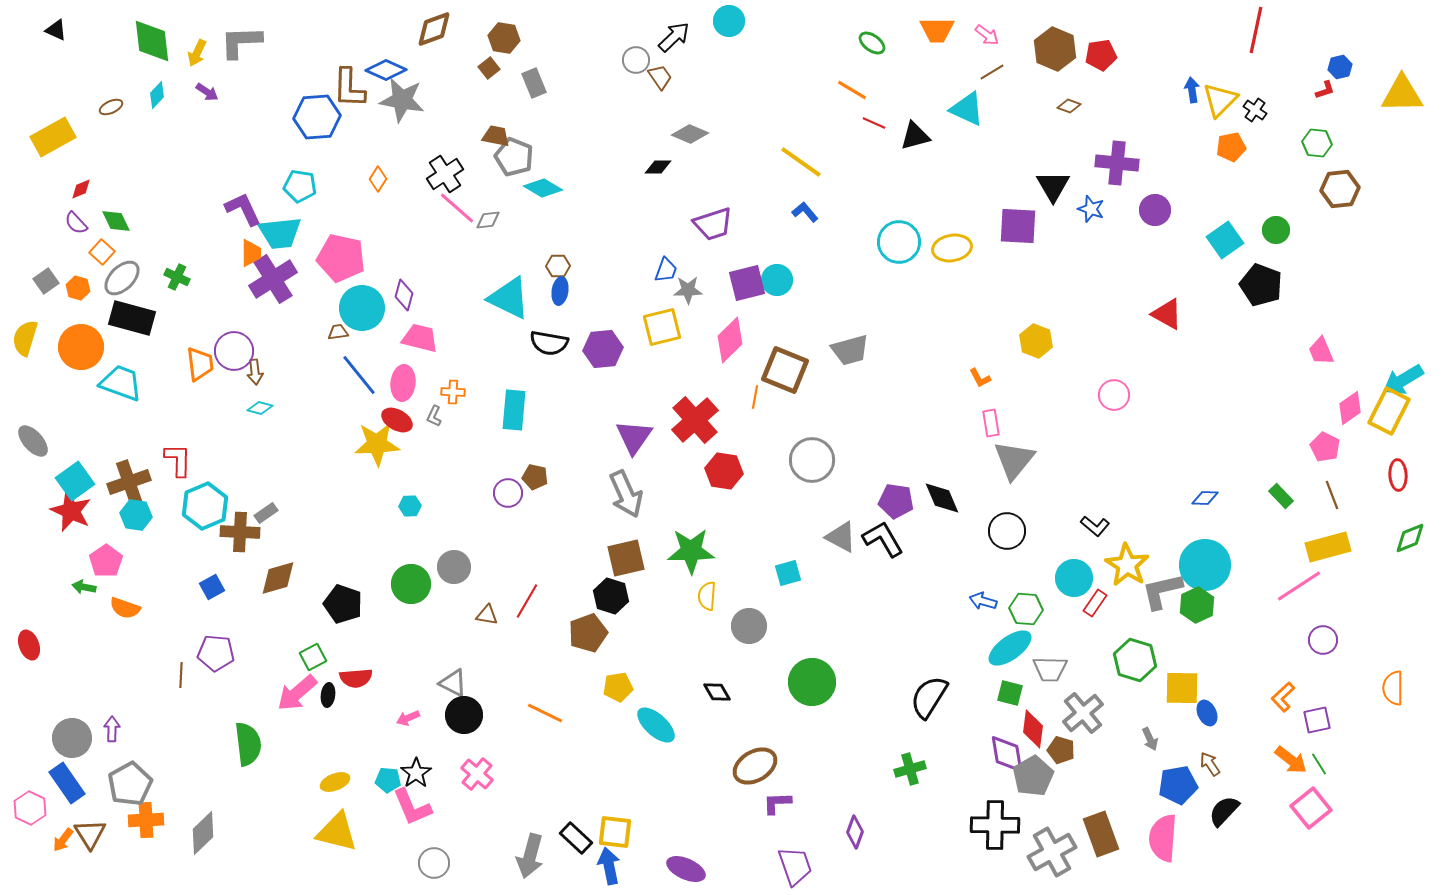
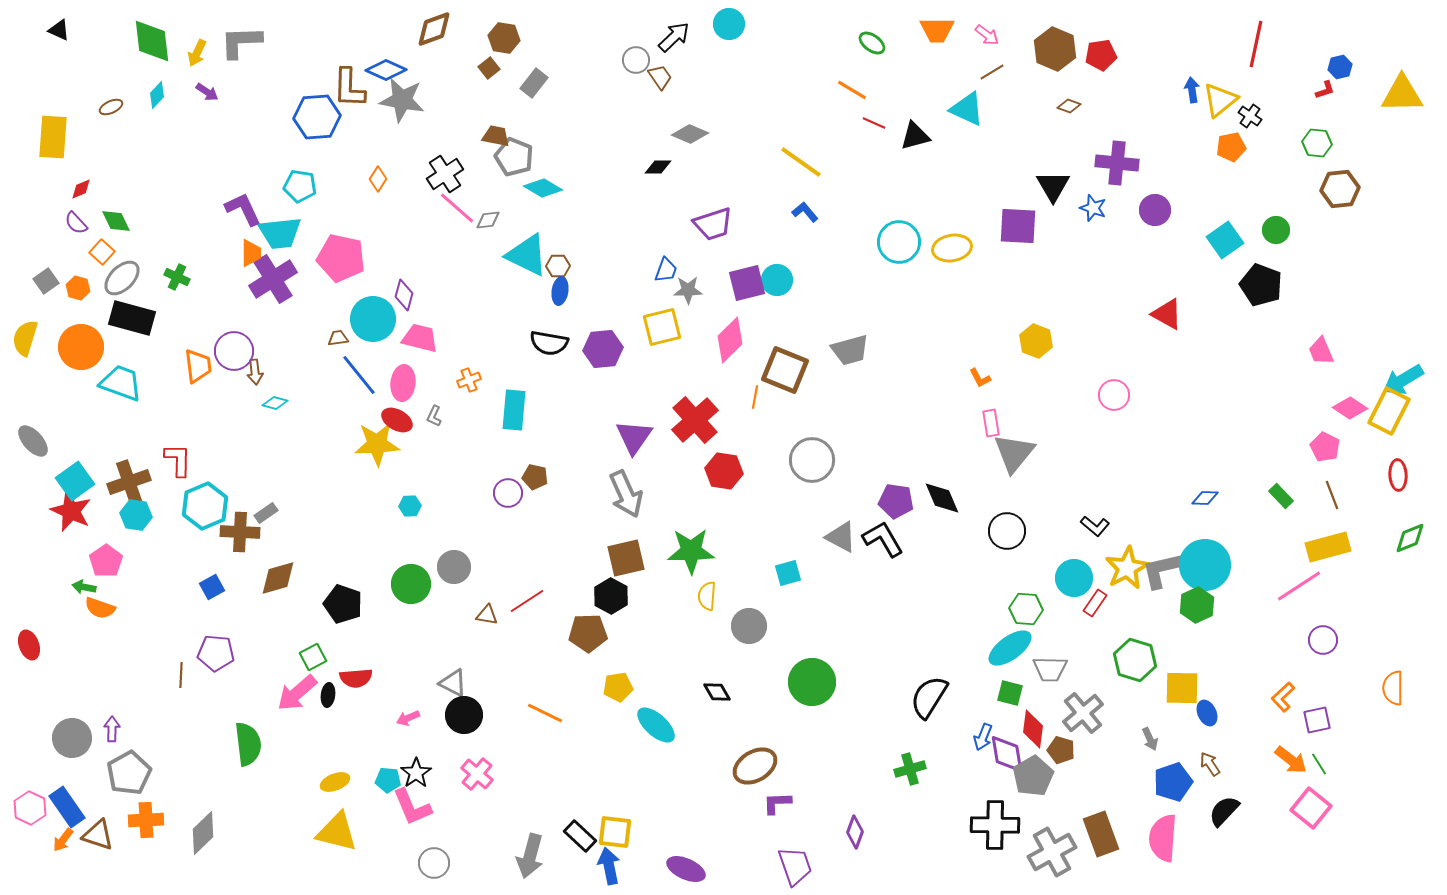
cyan circle at (729, 21): moved 3 px down
black triangle at (56, 30): moved 3 px right
red line at (1256, 30): moved 14 px down
gray rectangle at (534, 83): rotated 60 degrees clockwise
yellow triangle at (1220, 100): rotated 6 degrees clockwise
black cross at (1255, 110): moved 5 px left, 6 px down
yellow rectangle at (53, 137): rotated 57 degrees counterclockwise
blue star at (1091, 209): moved 2 px right, 1 px up
cyan triangle at (509, 298): moved 18 px right, 43 px up
cyan circle at (362, 308): moved 11 px right, 11 px down
brown trapezoid at (338, 332): moved 6 px down
orange trapezoid at (200, 364): moved 2 px left, 2 px down
orange cross at (453, 392): moved 16 px right, 12 px up; rotated 25 degrees counterclockwise
cyan diamond at (260, 408): moved 15 px right, 5 px up
pink diamond at (1350, 408): rotated 68 degrees clockwise
gray triangle at (1014, 460): moved 7 px up
yellow star at (1127, 565): moved 3 px down; rotated 12 degrees clockwise
gray L-shape at (1162, 591): moved 21 px up
black hexagon at (611, 596): rotated 12 degrees clockwise
red line at (527, 601): rotated 27 degrees clockwise
blue arrow at (983, 601): moved 136 px down; rotated 84 degrees counterclockwise
orange semicircle at (125, 608): moved 25 px left
brown pentagon at (588, 633): rotated 18 degrees clockwise
blue rectangle at (67, 783): moved 24 px down
gray pentagon at (130, 784): moved 1 px left, 11 px up
blue pentagon at (1178, 785): moved 5 px left, 3 px up; rotated 9 degrees counterclockwise
pink square at (1311, 808): rotated 12 degrees counterclockwise
brown triangle at (90, 834): moved 8 px right, 1 px down; rotated 40 degrees counterclockwise
black rectangle at (576, 838): moved 4 px right, 2 px up
